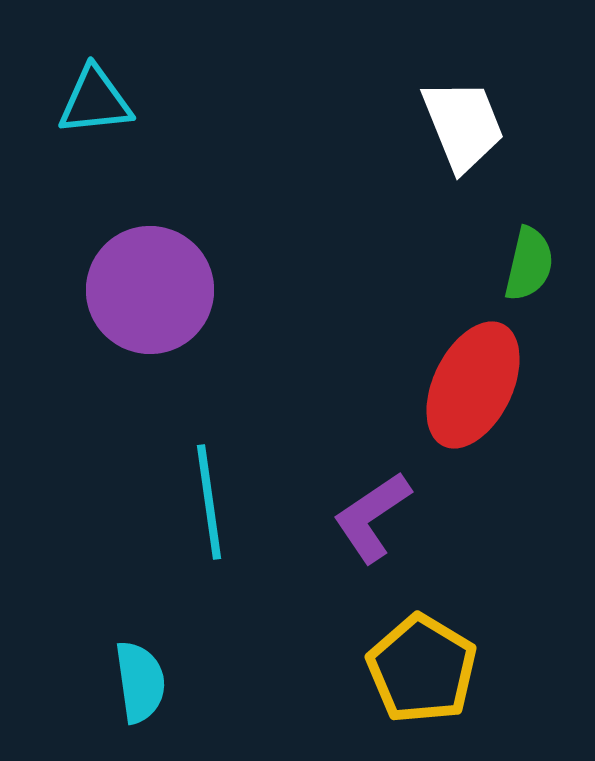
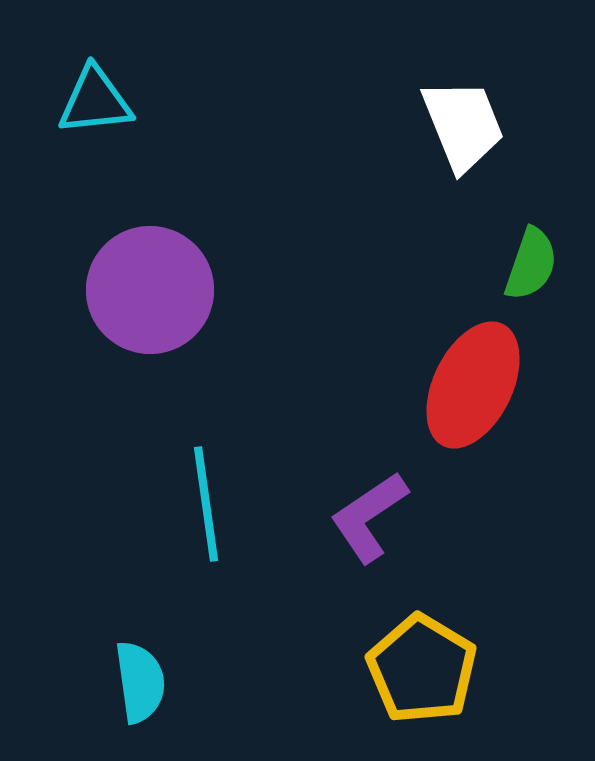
green semicircle: moved 2 px right; rotated 6 degrees clockwise
cyan line: moved 3 px left, 2 px down
purple L-shape: moved 3 px left
